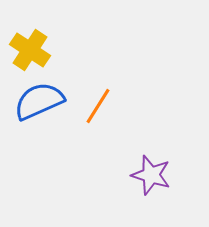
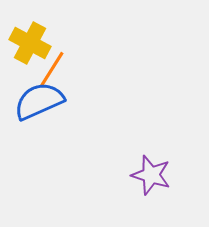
yellow cross: moved 7 px up; rotated 6 degrees counterclockwise
orange line: moved 46 px left, 37 px up
